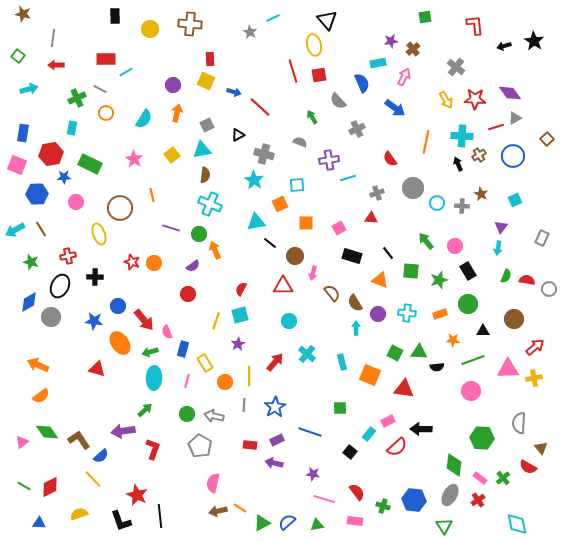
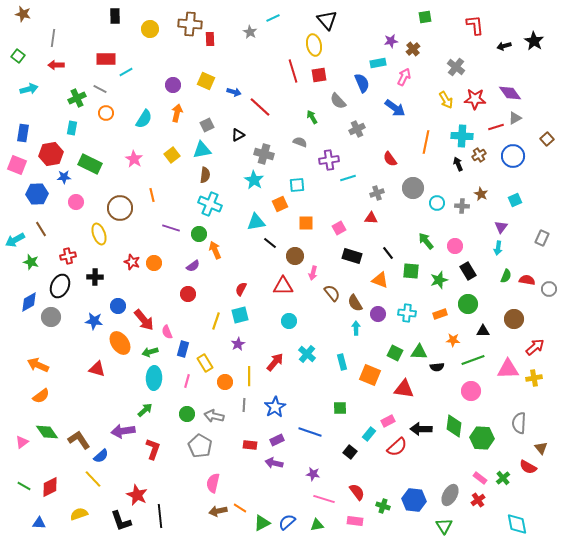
red rectangle at (210, 59): moved 20 px up
cyan arrow at (15, 230): moved 10 px down
green diamond at (454, 465): moved 39 px up
